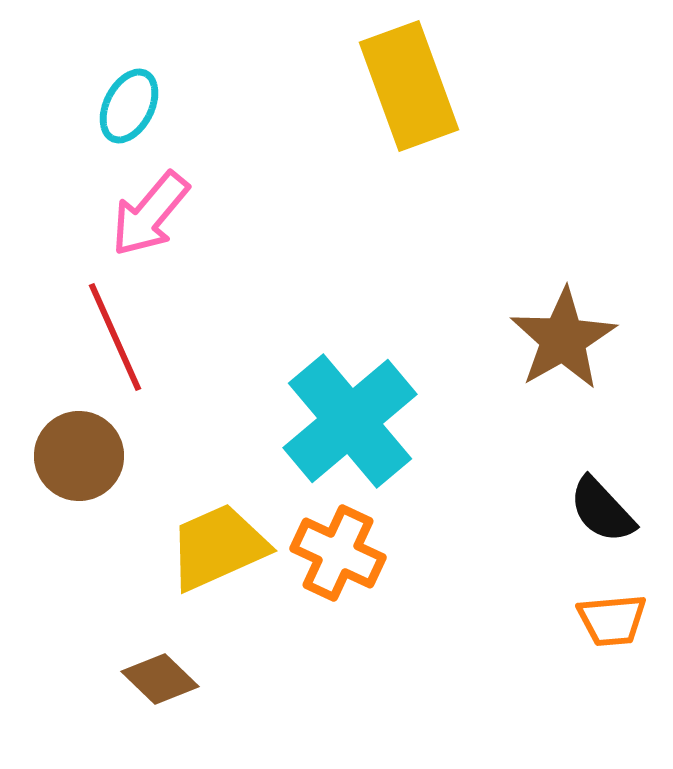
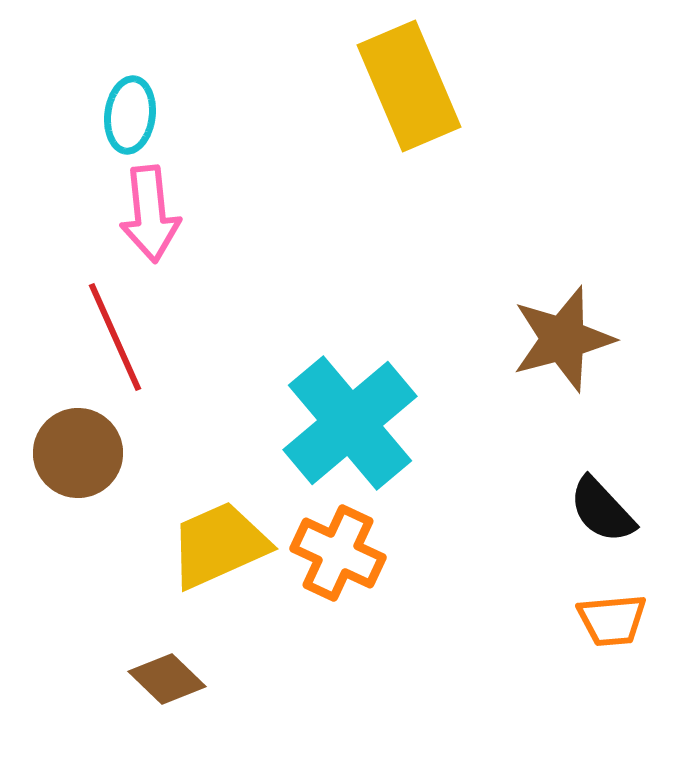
yellow rectangle: rotated 3 degrees counterclockwise
cyan ellipse: moved 1 px right, 9 px down; rotated 20 degrees counterclockwise
pink arrow: rotated 46 degrees counterclockwise
brown star: rotated 15 degrees clockwise
cyan cross: moved 2 px down
brown circle: moved 1 px left, 3 px up
yellow trapezoid: moved 1 px right, 2 px up
brown diamond: moved 7 px right
